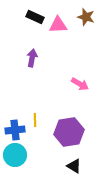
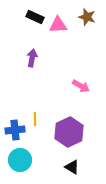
brown star: moved 1 px right
pink arrow: moved 1 px right, 2 px down
yellow line: moved 1 px up
purple hexagon: rotated 16 degrees counterclockwise
cyan circle: moved 5 px right, 5 px down
black triangle: moved 2 px left, 1 px down
